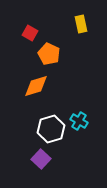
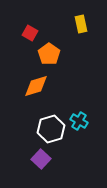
orange pentagon: rotated 10 degrees clockwise
